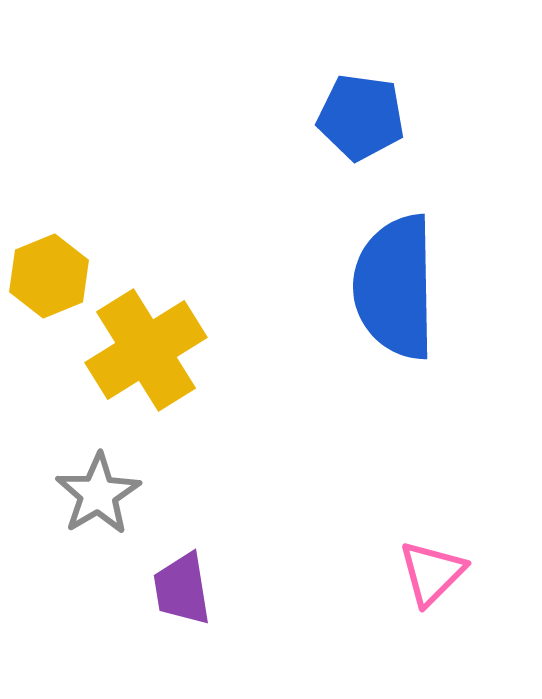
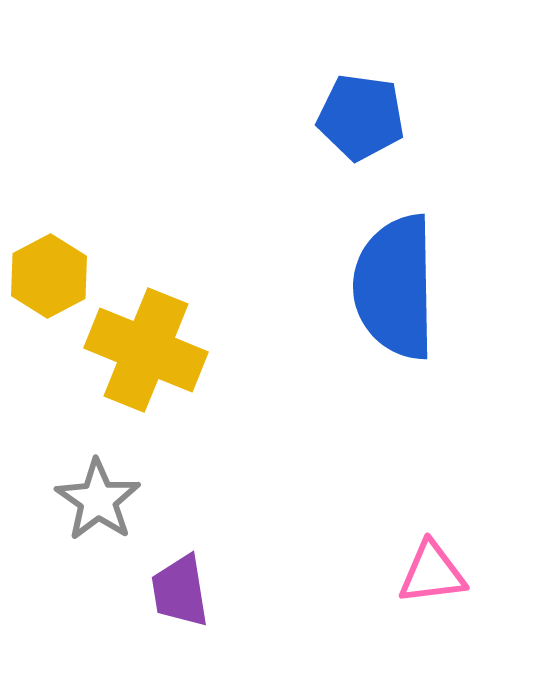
yellow hexagon: rotated 6 degrees counterclockwise
yellow cross: rotated 36 degrees counterclockwise
gray star: moved 6 px down; rotated 6 degrees counterclockwise
pink triangle: rotated 38 degrees clockwise
purple trapezoid: moved 2 px left, 2 px down
